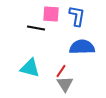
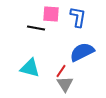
blue L-shape: moved 1 px right, 1 px down
blue semicircle: moved 5 px down; rotated 25 degrees counterclockwise
